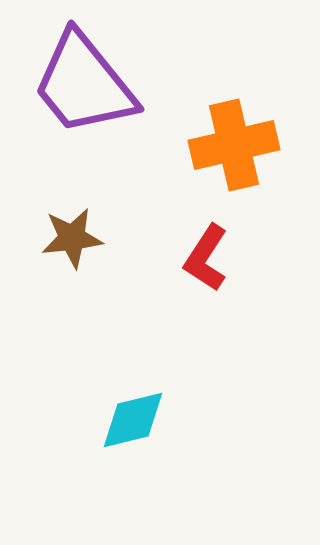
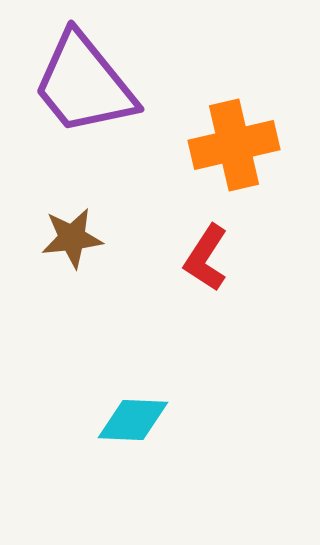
cyan diamond: rotated 16 degrees clockwise
